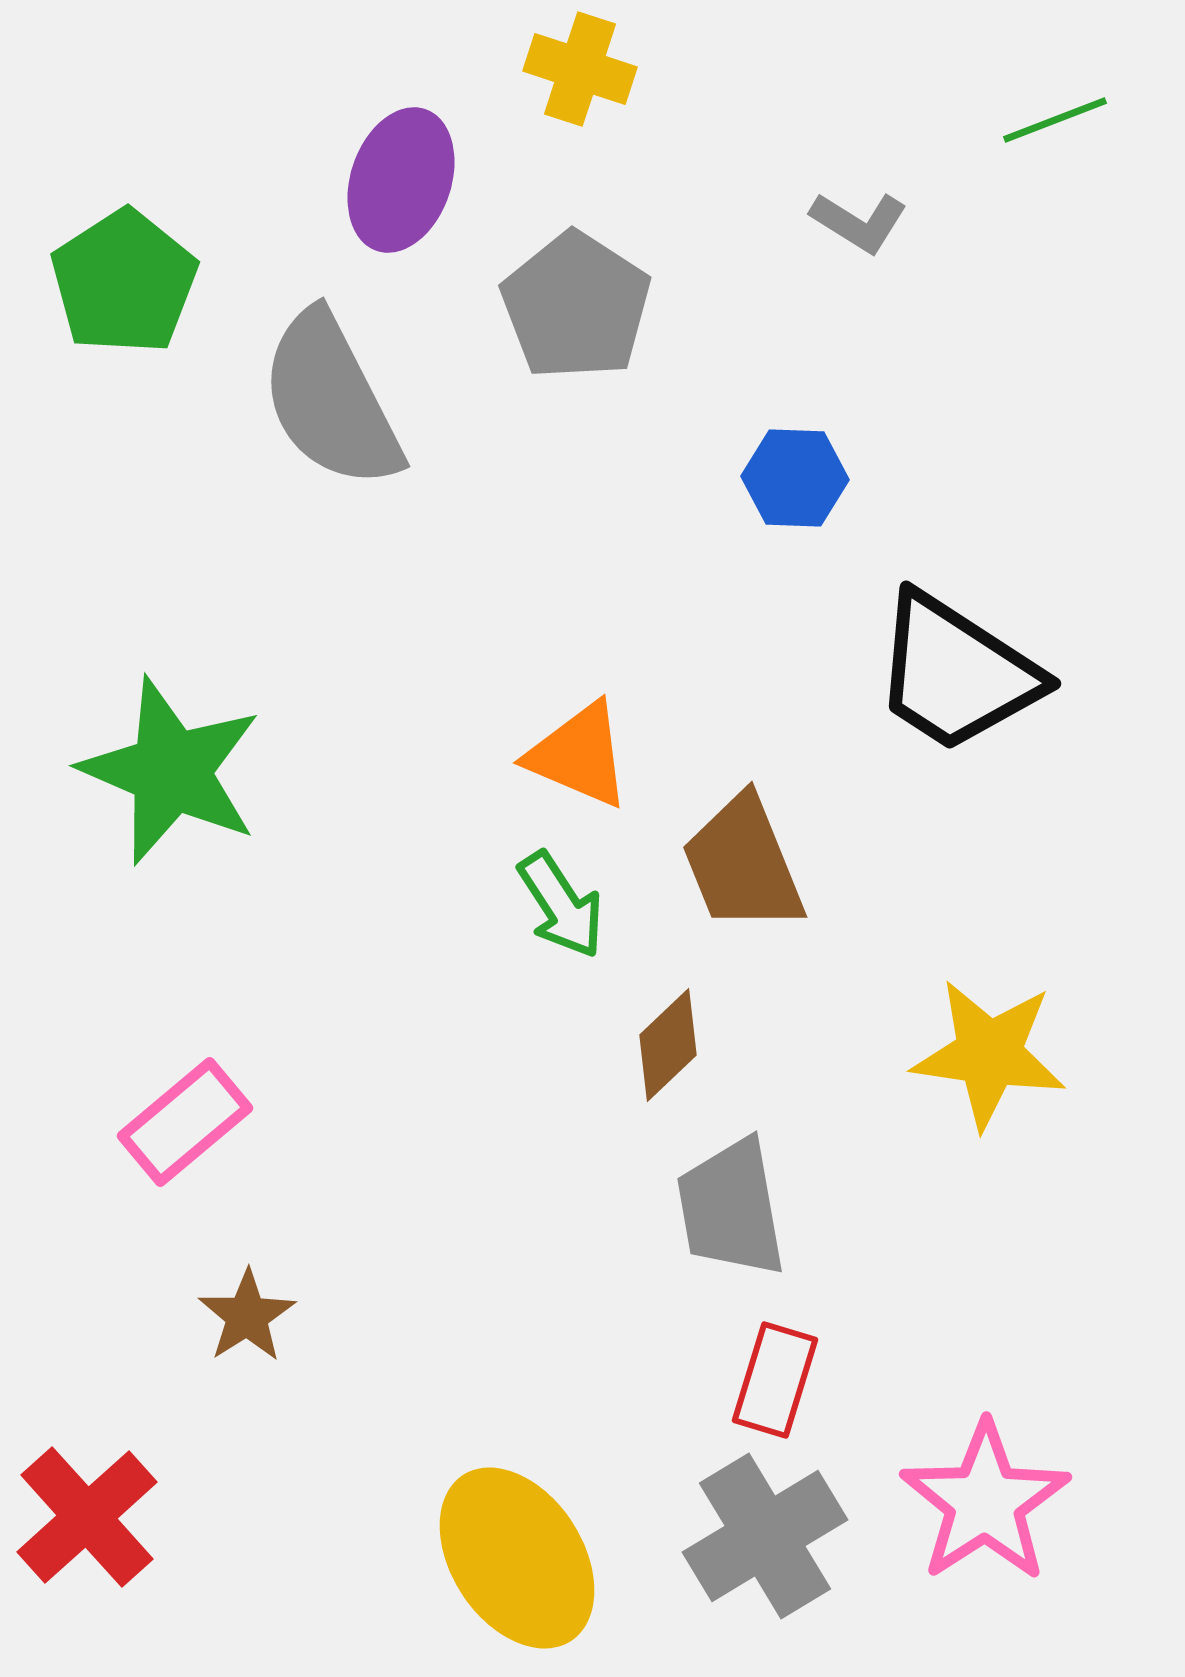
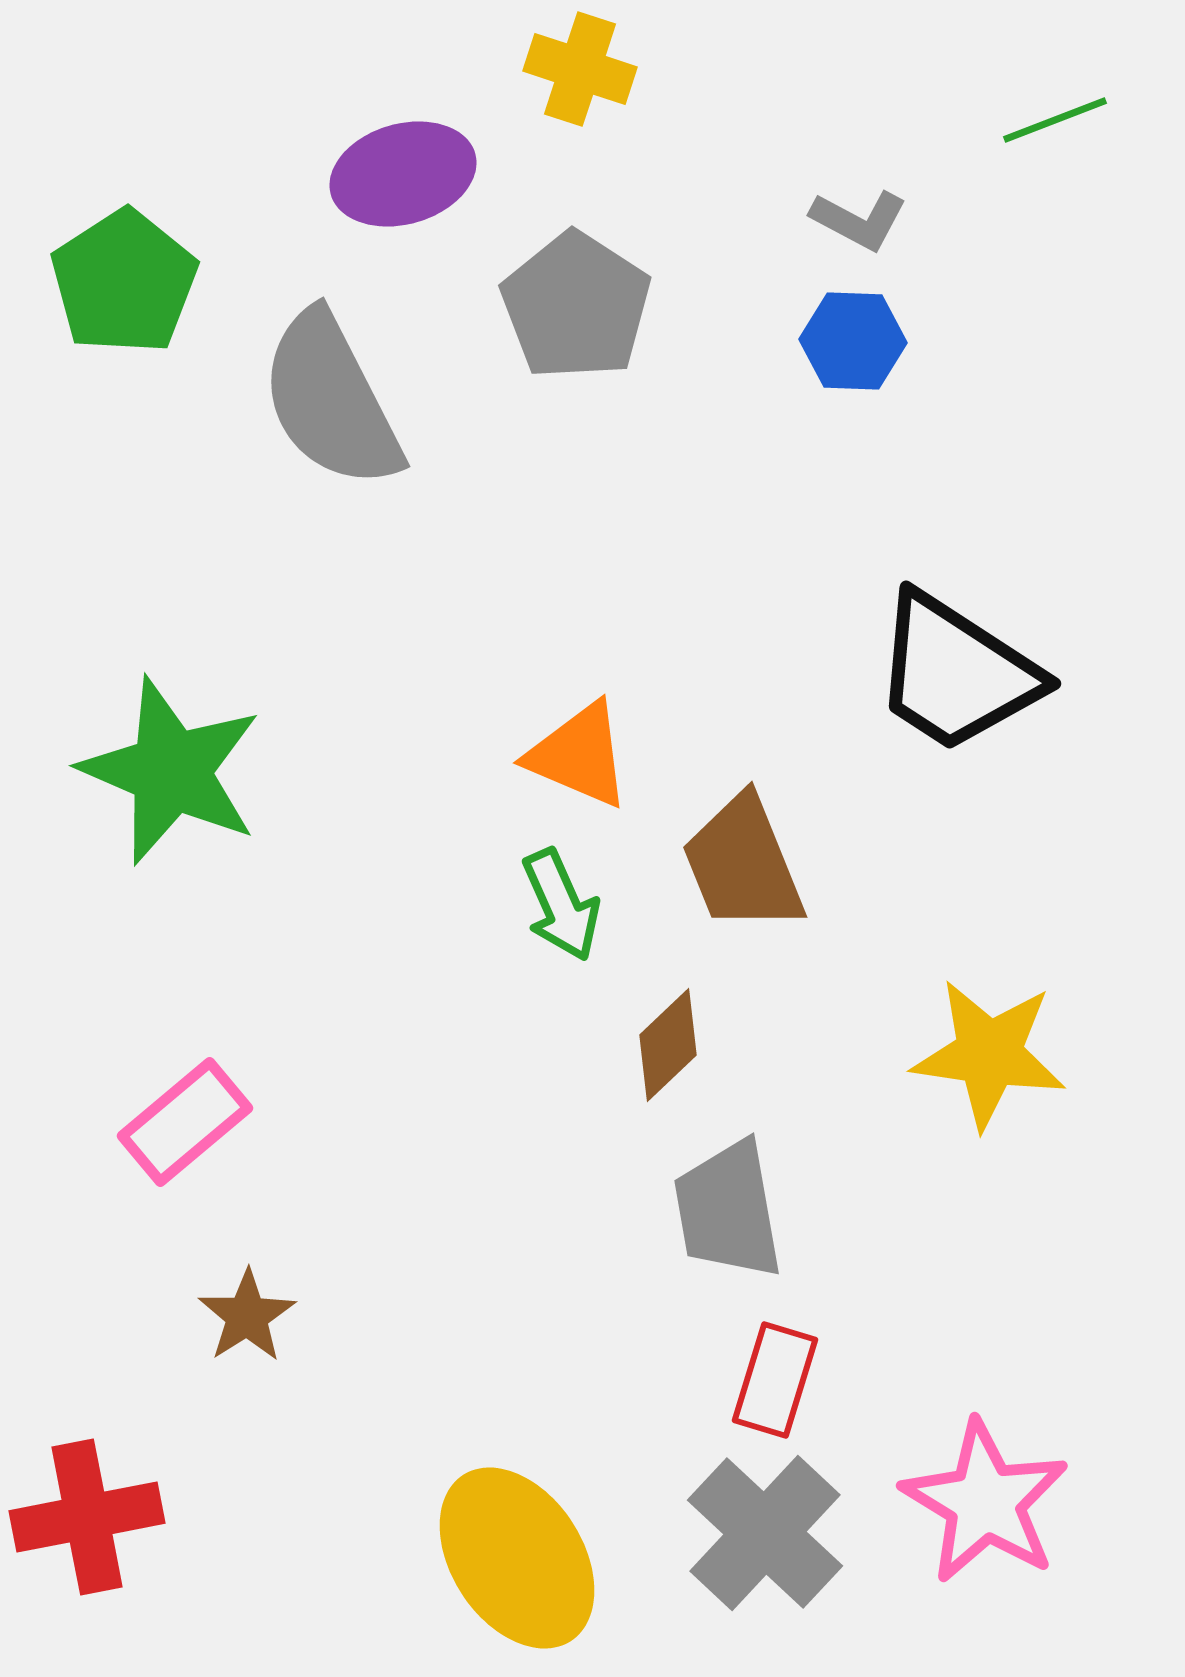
purple ellipse: moved 2 px right, 6 px up; rotated 55 degrees clockwise
gray L-shape: moved 2 px up; rotated 4 degrees counterclockwise
blue hexagon: moved 58 px right, 137 px up
green arrow: rotated 9 degrees clockwise
gray trapezoid: moved 3 px left, 2 px down
pink star: rotated 8 degrees counterclockwise
red cross: rotated 31 degrees clockwise
gray cross: moved 3 px up; rotated 16 degrees counterclockwise
